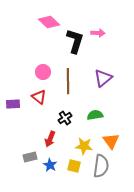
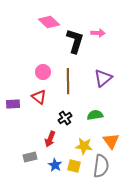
blue star: moved 5 px right
